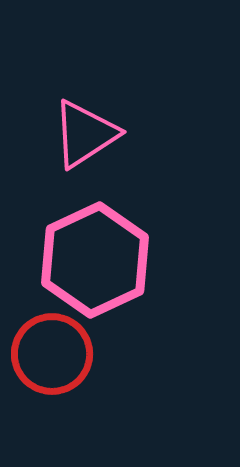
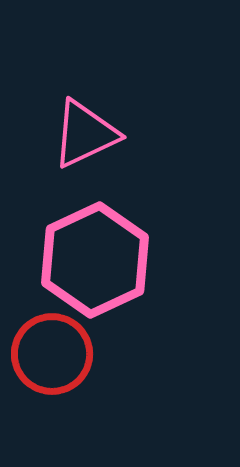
pink triangle: rotated 8 degrees clockwise
